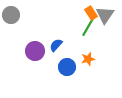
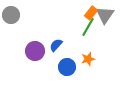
orange rectangle: rotated 72 degrees clockwise
